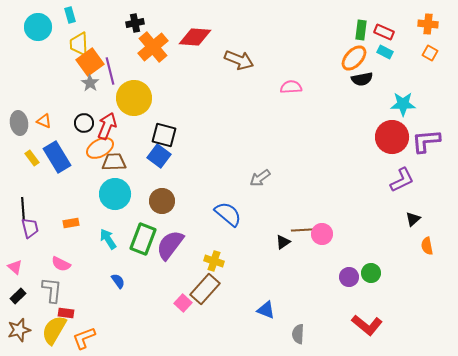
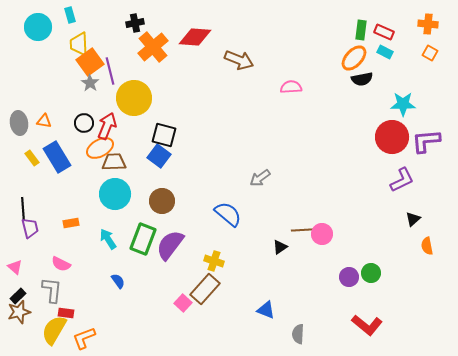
orange triangle at (44, 121): rotated 14 degrees counterclockwise
black triangle at (283, 242): moved 3 px left, 5 px down
brown star at (19, 330): moved 18 px up
